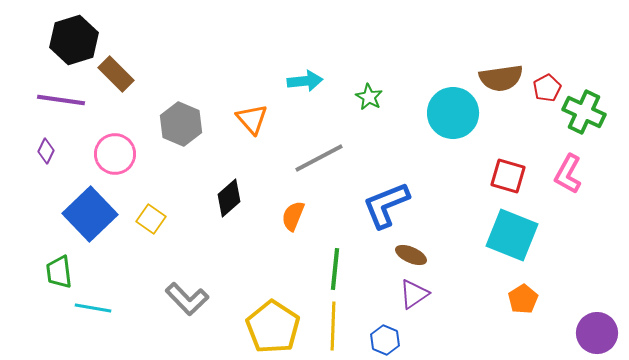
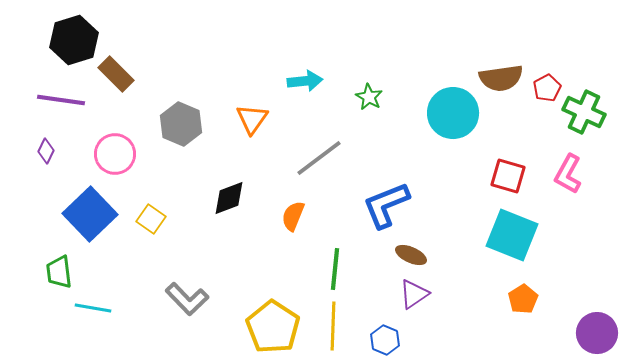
orange triangle: rotated 16 degrees clockwise
gray line: rotated 9 degrees counterclockwise
black diamond: rotated 21 degrees clockwise
